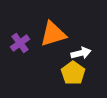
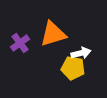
yellow pentagon: moved 5 px up; rotated 25 degrees counterclockwise
